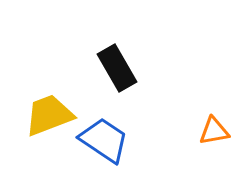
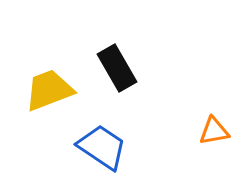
yellow trapezoid: moved 25 px up
blue trapezoid: moved 2 px left, 7 px down
